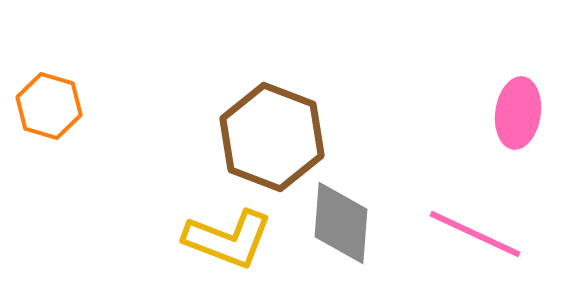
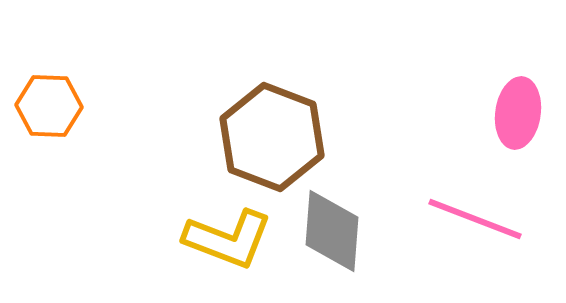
orange hexagon: rotated 14 degrees counterclockwise
gray diamond: moved 9 px left, 8 px down
pink line: moved 15 px up; rotated 4 degrees counterclockwise
